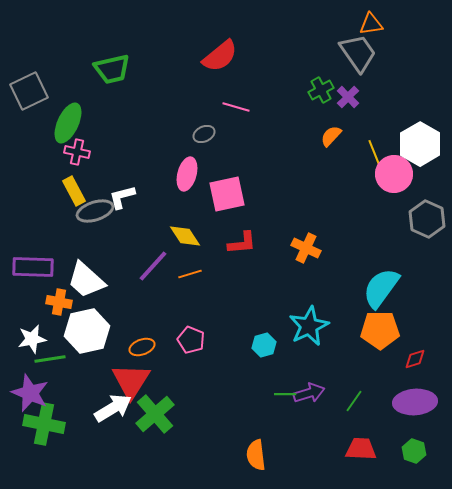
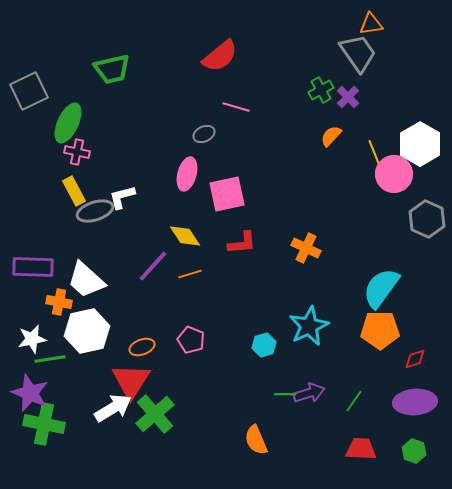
orange semicircle at (256, 455): moved 15 px up; rotated 16 degrees counterclockwise
